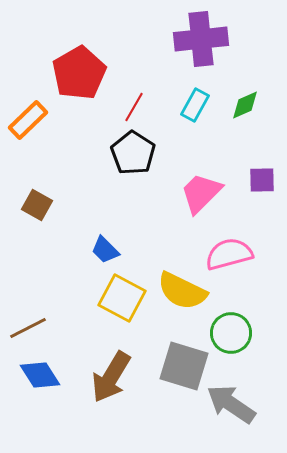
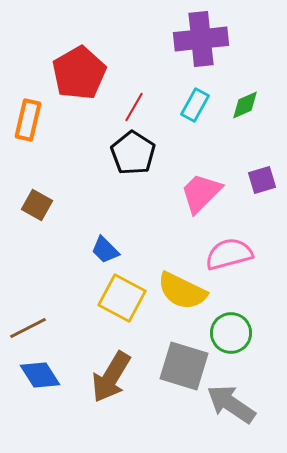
orange rectangle: rotated 33 degrees counterclockwise
purple square: rotated 16 degrees counterclockwise
